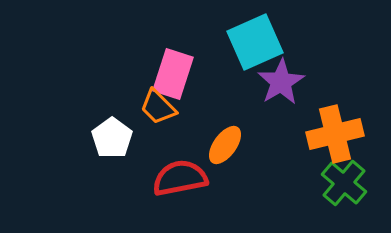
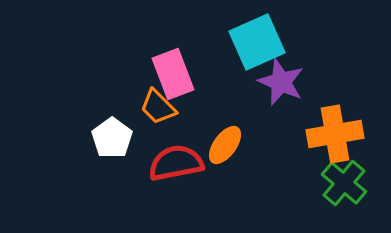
cyan square: moved 2 px right
pink rectangle: rotated 39 degrees counterclockwise
purple star: rotated 18 degrees counterclockwise
orange cross: rotated 4 degrees clockwise
red semicircle: moved 4 px left, 15 px up
